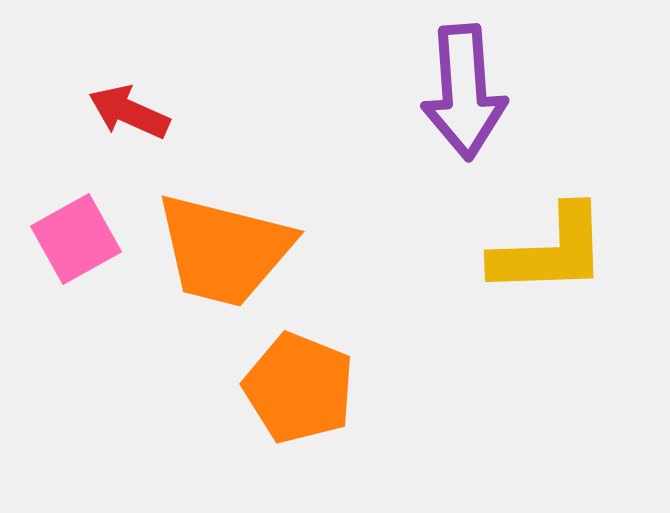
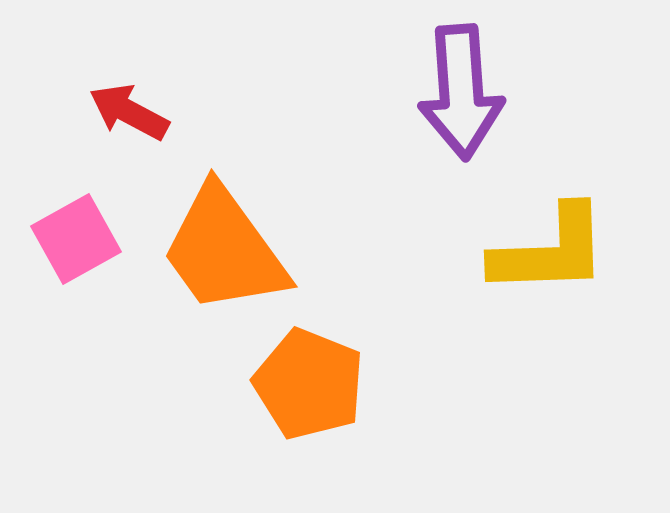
purple arrow: moved 3 px left
red arrow: rotated 4 degrees clockwise
orange trapezoid: rotated 40 degrees clockwise
orange pentagon: moved 10 px right, 4 px up
